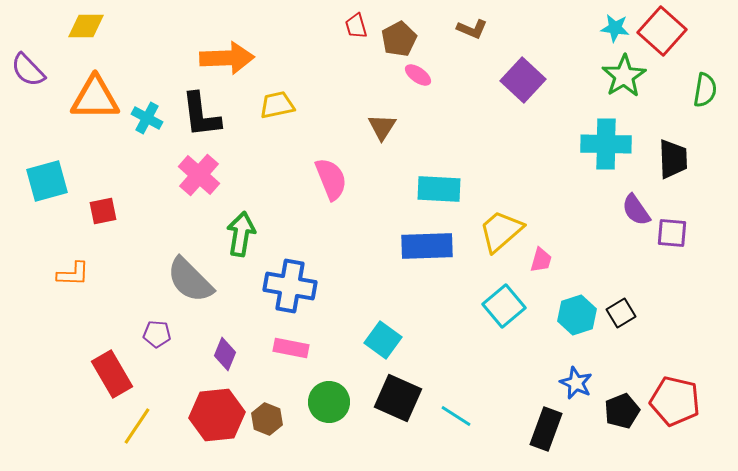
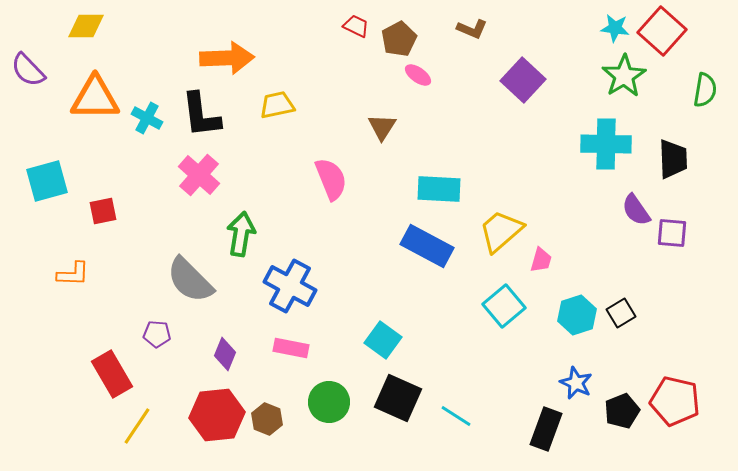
red trapezoid at (356, 26): rotated 132 degrees clockwise
blue rectangle at (427, 246): rotated 30 degrees clockwise
blue cross at (290, 286): rotated 18 degrees clockwise
